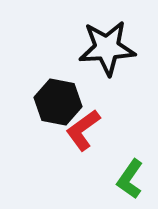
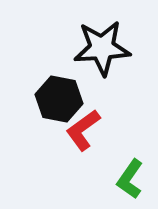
black star: moved 5 px left
black hexagon: moved 1 px right, 3 px up
